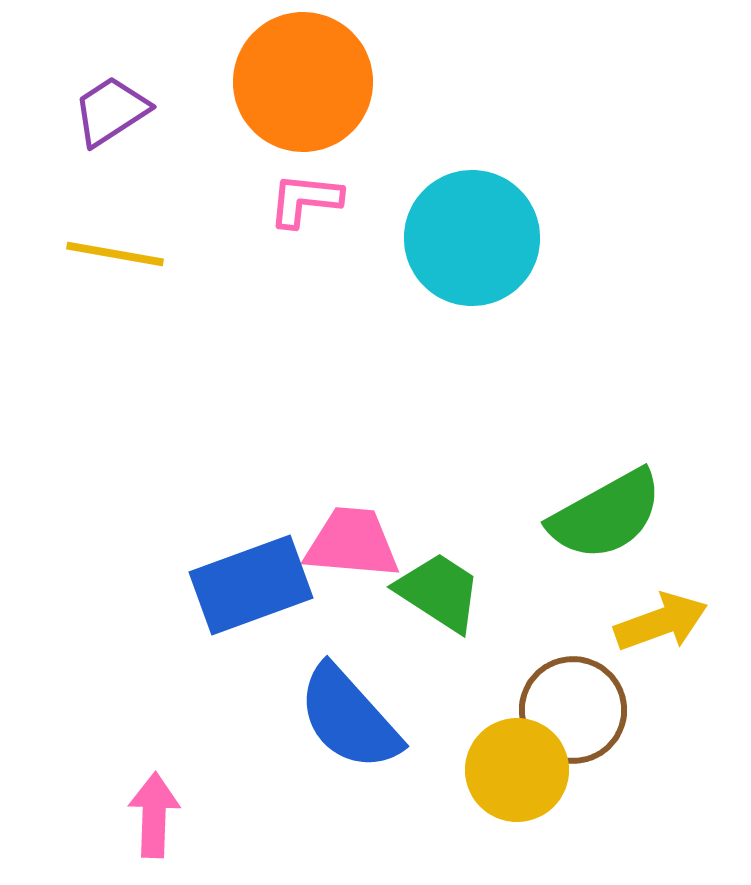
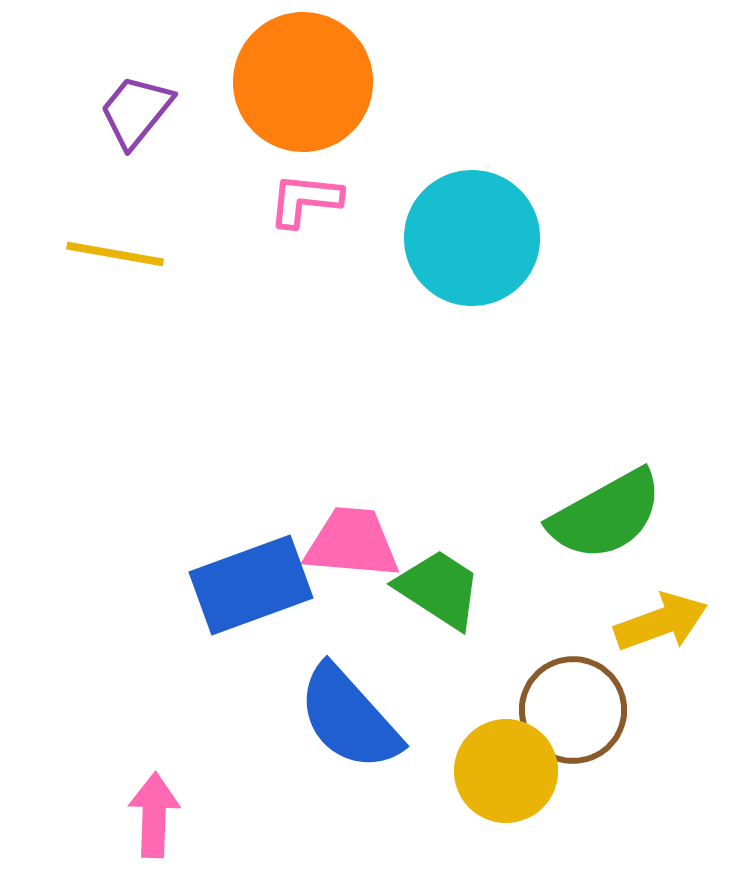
purple trapezoid: moved 25 px right; rotated 18 degrees counterclockwise
green trapezoid: moved 3 px up
yellow circle: moved 11 px left, 1 px down
